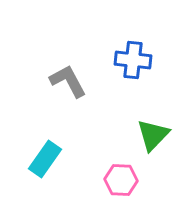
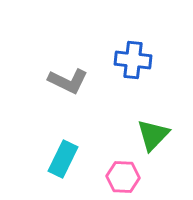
gray L-shape: rotated 144 degrees clockwise
cyan rectangle: moved 18 px right; rotated 9 degrees counterclockwise
pink hexagon: moved 2 px right, 3 px up
